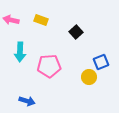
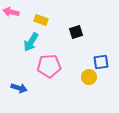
pink arrow: moved 8 px up
black square: rotated 24 degrees clockwise
cyan arrow: moved 11 px right, 10 px up; rotated 30 degrees clockwise
blue square: rotated 14 degrees clockwise
blue arrow: moved 8 px left, 13 px up
